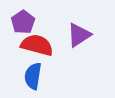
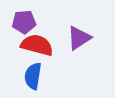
purple pentagon: moved 1 px right; rotated 30 degrees clockwise
purple triangle: moved 3 px down
